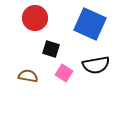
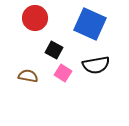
black square: moved 3 px right, 1 px down; rotated 12 degrees clockwise
pink square: moved 1 px left
